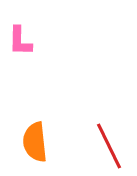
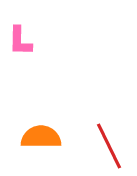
orange semicircle: moved 6 px right, 5 px up; rotated 96 degrees clockwise
